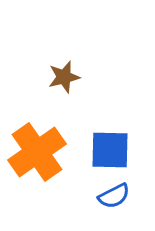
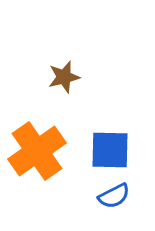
orange cross: moved 1 px up
